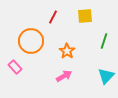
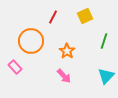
yellow square: rotated 21 degrees counterclockwise
pink arrow: rotated 77 degrees clockwise
